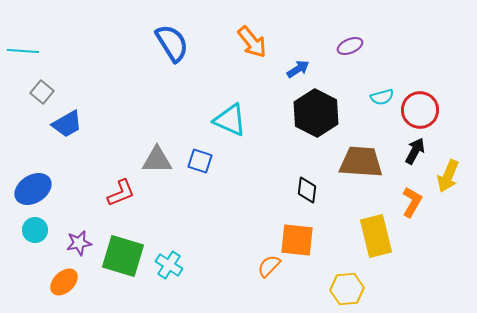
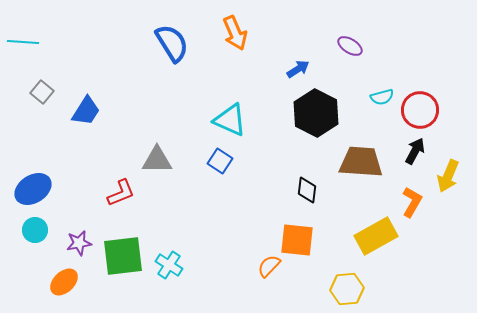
orange arrow: moved 17 px left, 9 px up; rotated 16 degrees clockwise
purple ellipse: rotated 55 degrees clockwise
cyan line: moved 9 px up
blue trapezoid: moved 19 px right, 13 px up; rotated 28 degrees counterclockwise
blue square: moved 20 px right; rotated 15 degrees clockwise
yellow rectangle: rotated 75 degrees clockwise
green square: rotated 24 degrees counterclockwise
